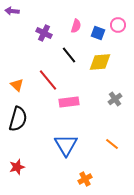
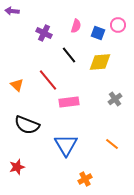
black semicircle: moved 9 px right, 6 px down; rotated 95 degrees clockwise
